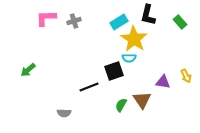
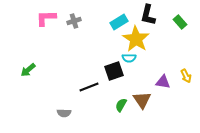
yellow star: moved 2 px right
